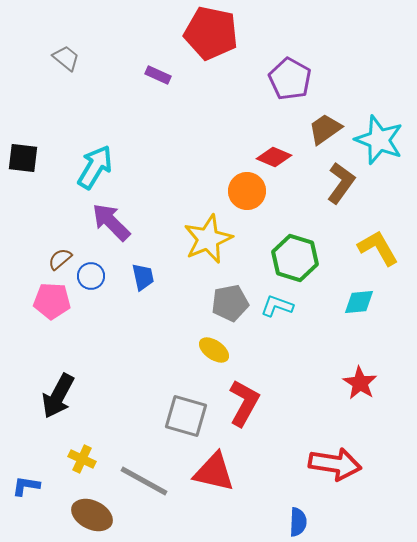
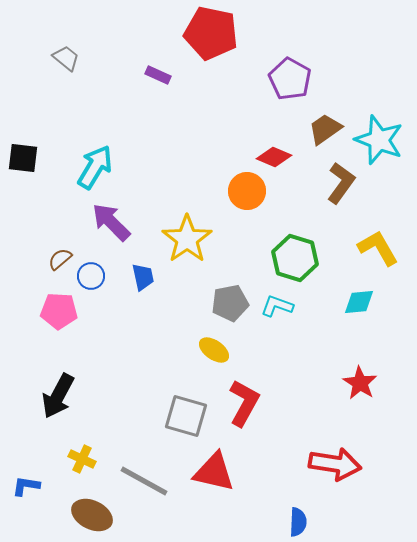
yellow star: moved 21 px left; rotated 12 degrees counterclockwise
pink pentagon: moved 7 px right, 10 px down
